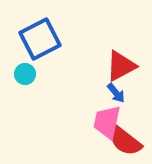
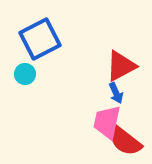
blue arrow: rotated 15 degrees clockwise
